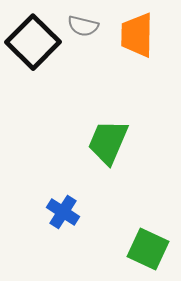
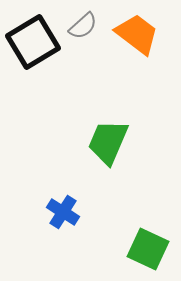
gray semicircle: rotated 56 degrees counterclockwise
orange trapezoid: moved 1 px up; rotated 126 degrees clockwise
black square: rotated 14 degrees clockwise
